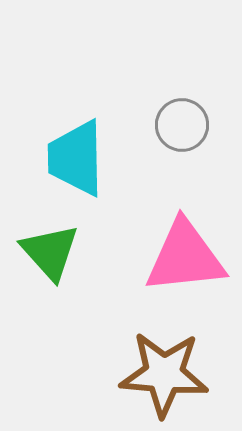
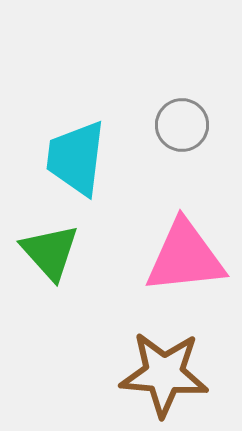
cyan trapezoid: rotated 8 degrees clockwise
